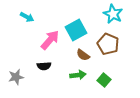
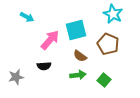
cyan square: rotated 15 degrees clockwise
brown semicircle: moved 3 px left, 1 px down
